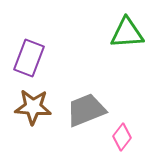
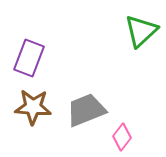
green triangle: moved 14 px right, 2 px up; rotated 39 degrees counterclockwise
